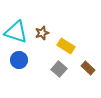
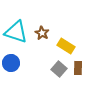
brown star: rotated 24 degrees counterclockwise
blue circle: moved 8 px left, 3 px down
brown rectangle: moved 10 px left; rotated 48 degrees clockwise
